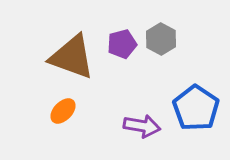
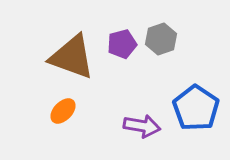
gray hexagon: rotated 12 degrees clockwise
